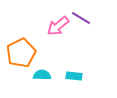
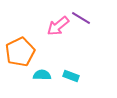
orange pentagon: moved 1 px left, 1 px up
cyan rectangle: moved 3 px left; rotated 14 degrees clockwise
